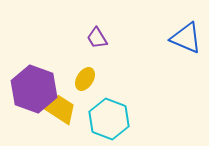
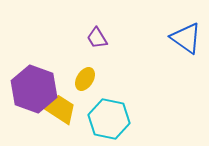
blue triangle: rotated 12 degrees clockwise
cyan hexagon: rotated 9 degrees counterclockwise
